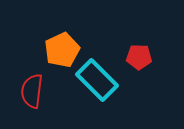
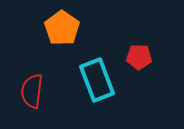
orange pentagon: moved 22 px up; rotated 12 degrees counterclockwise
cyan rectangle: rotated 24 degrees clockwise
